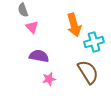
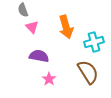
orange arrow: moved 8 px left, 2 px down
pink star: rotated 24 degrees counterclockwise
